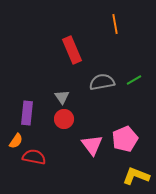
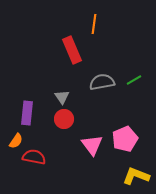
orange line: moved 21 px left; rotated 18 degrees clockwise
